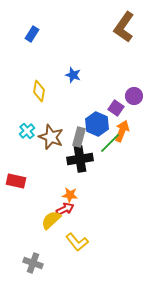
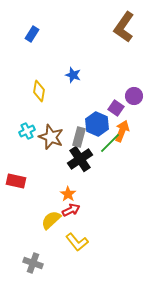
cyan cross: rotated 14 degrees clockwise
black cross: rotated 25 degrees counterclockwise
orange star: moved 2 px left, 1 px up; rotated 28 degrees clockwise
red arrow: moved 6 px right, 1 px down
